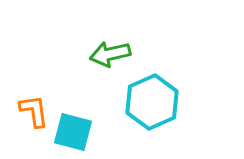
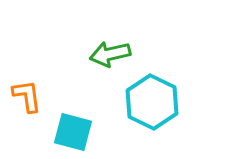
cyan hexagon: rotated 10 degrees counterclockwise
orange L-shape: moved 7 px left, 15 px up
